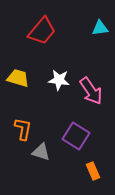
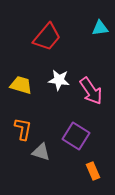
red trapezoid: moved 5 px right, 6 px down
yellow trapezoid: moved 3 px right, 7 px down
